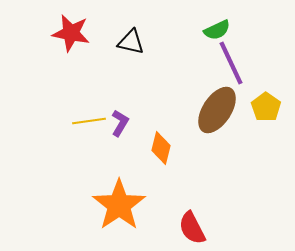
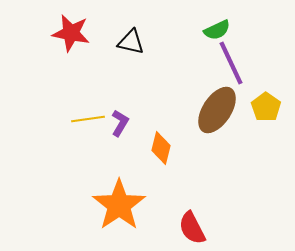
yellow line: moved 1 px left, 2 px up
